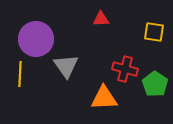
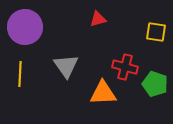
red triangle: moved 3 px left; rotated 12 degrees counterclockwise
yellow square: moved 2 px right
purple circle: moved 11 px left, 12 px up
red cross: moved 2 px up
green pentagon: rotated 15 degrees counterclockwise
orange triangle: moved 1 px left, 5 px up
